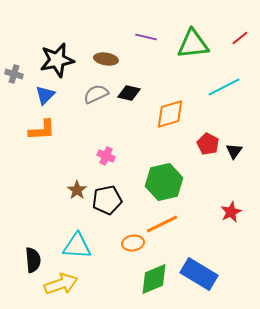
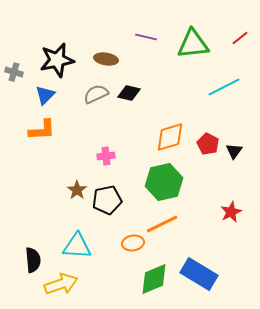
gray cross: moved 2 px up
orange diamond: moved 23 px down
pink cross: rotated 30 degrees counterclockwise
